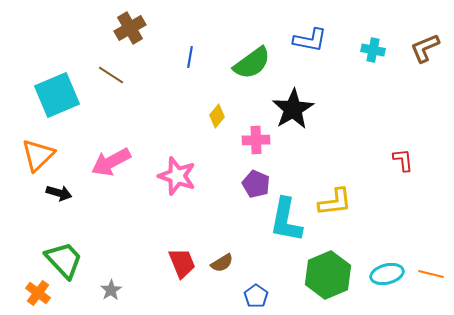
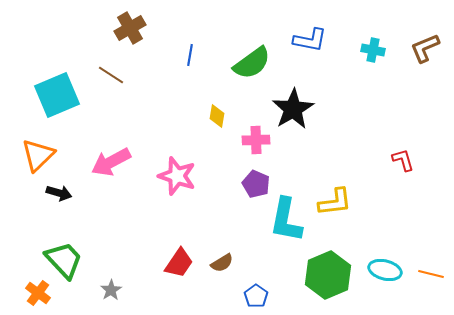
blue line: moved 2 px up
yellow diamond: rotated 30 degrees counterclockwise
red L-shape: rotated 10 degrees counterclockwise
red trapezoid: moved 3 px left; rotated 56 degrees clockwise
cyan ellipse: moved 2 px left, 4 px up; rotated 28 degrees clockwise
